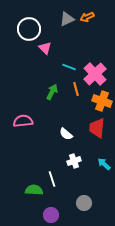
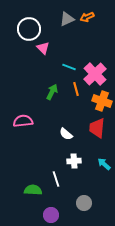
pink triangle: moved 2 px left
white cross: rotated 16 degrees clockwise
white line: moved 4 px right
green semicircle: moved 1 px left
